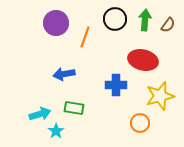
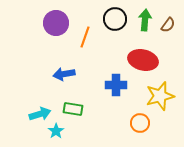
green rectangle: moved 1 px left, 1 px down
